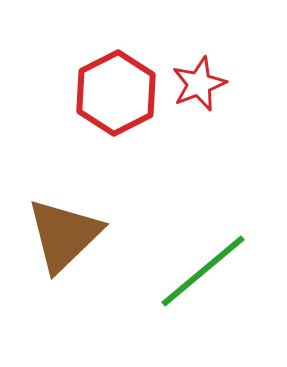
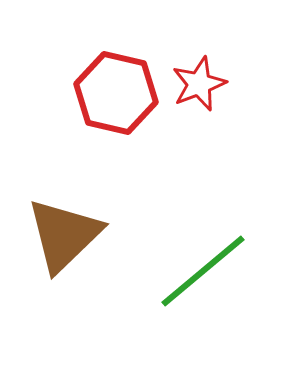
red hexagon: rotated 20 degrees counterclockwise
